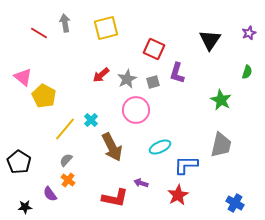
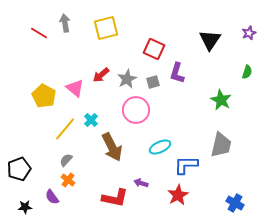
pink triangle: moved 52 px right, 11 px down
black pentagon: moved 7 px down; rotated 20 degrees clockwise
purple semicircle: moved 2 px right, 3 px down
